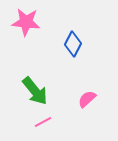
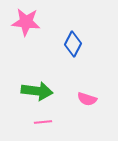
green arrow: moved 2 px right; rotated 44 degrees counterclockwise
pink semicircle: rotated 120 degrees counterclockwise
pink line: rotated 24 degrees clockwise
